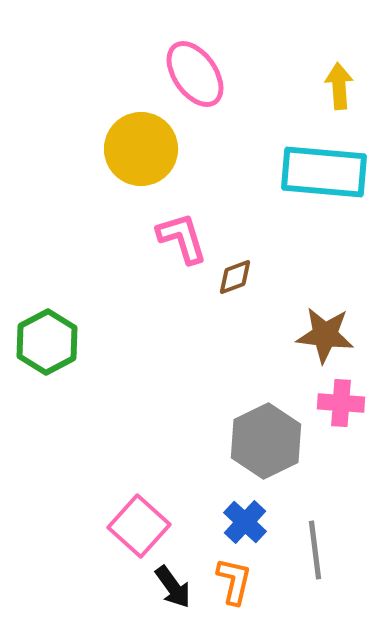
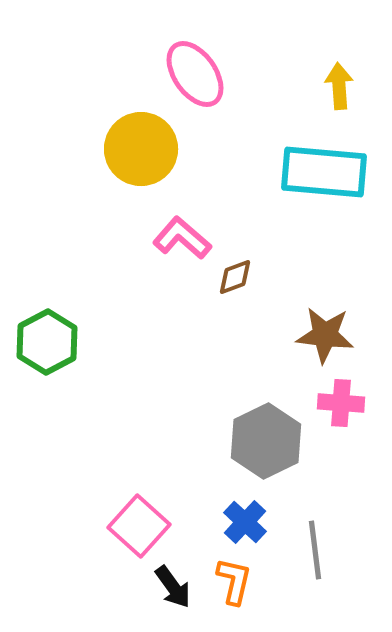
pink L-shape: rotated 32 degrees counterclockwise
